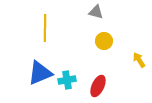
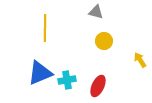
yellow arrow: moved 1 px right
